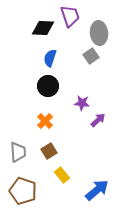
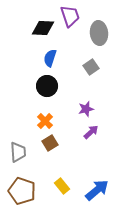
gray square: moved 11 px down
black circle: moved 1 px left
purple star: moved 4 px right, 6 px down; rotated 21 degrees counterclockwise
purple arrow: moved 7 px left, 12 px down
brown square: moved 1 px right, 8 px up
yellow rectangle: moved 11 px down
brown pentagon: moved 1 px left
